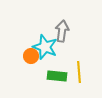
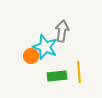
green rectangle: rotated 12 degrees counterclockwise
